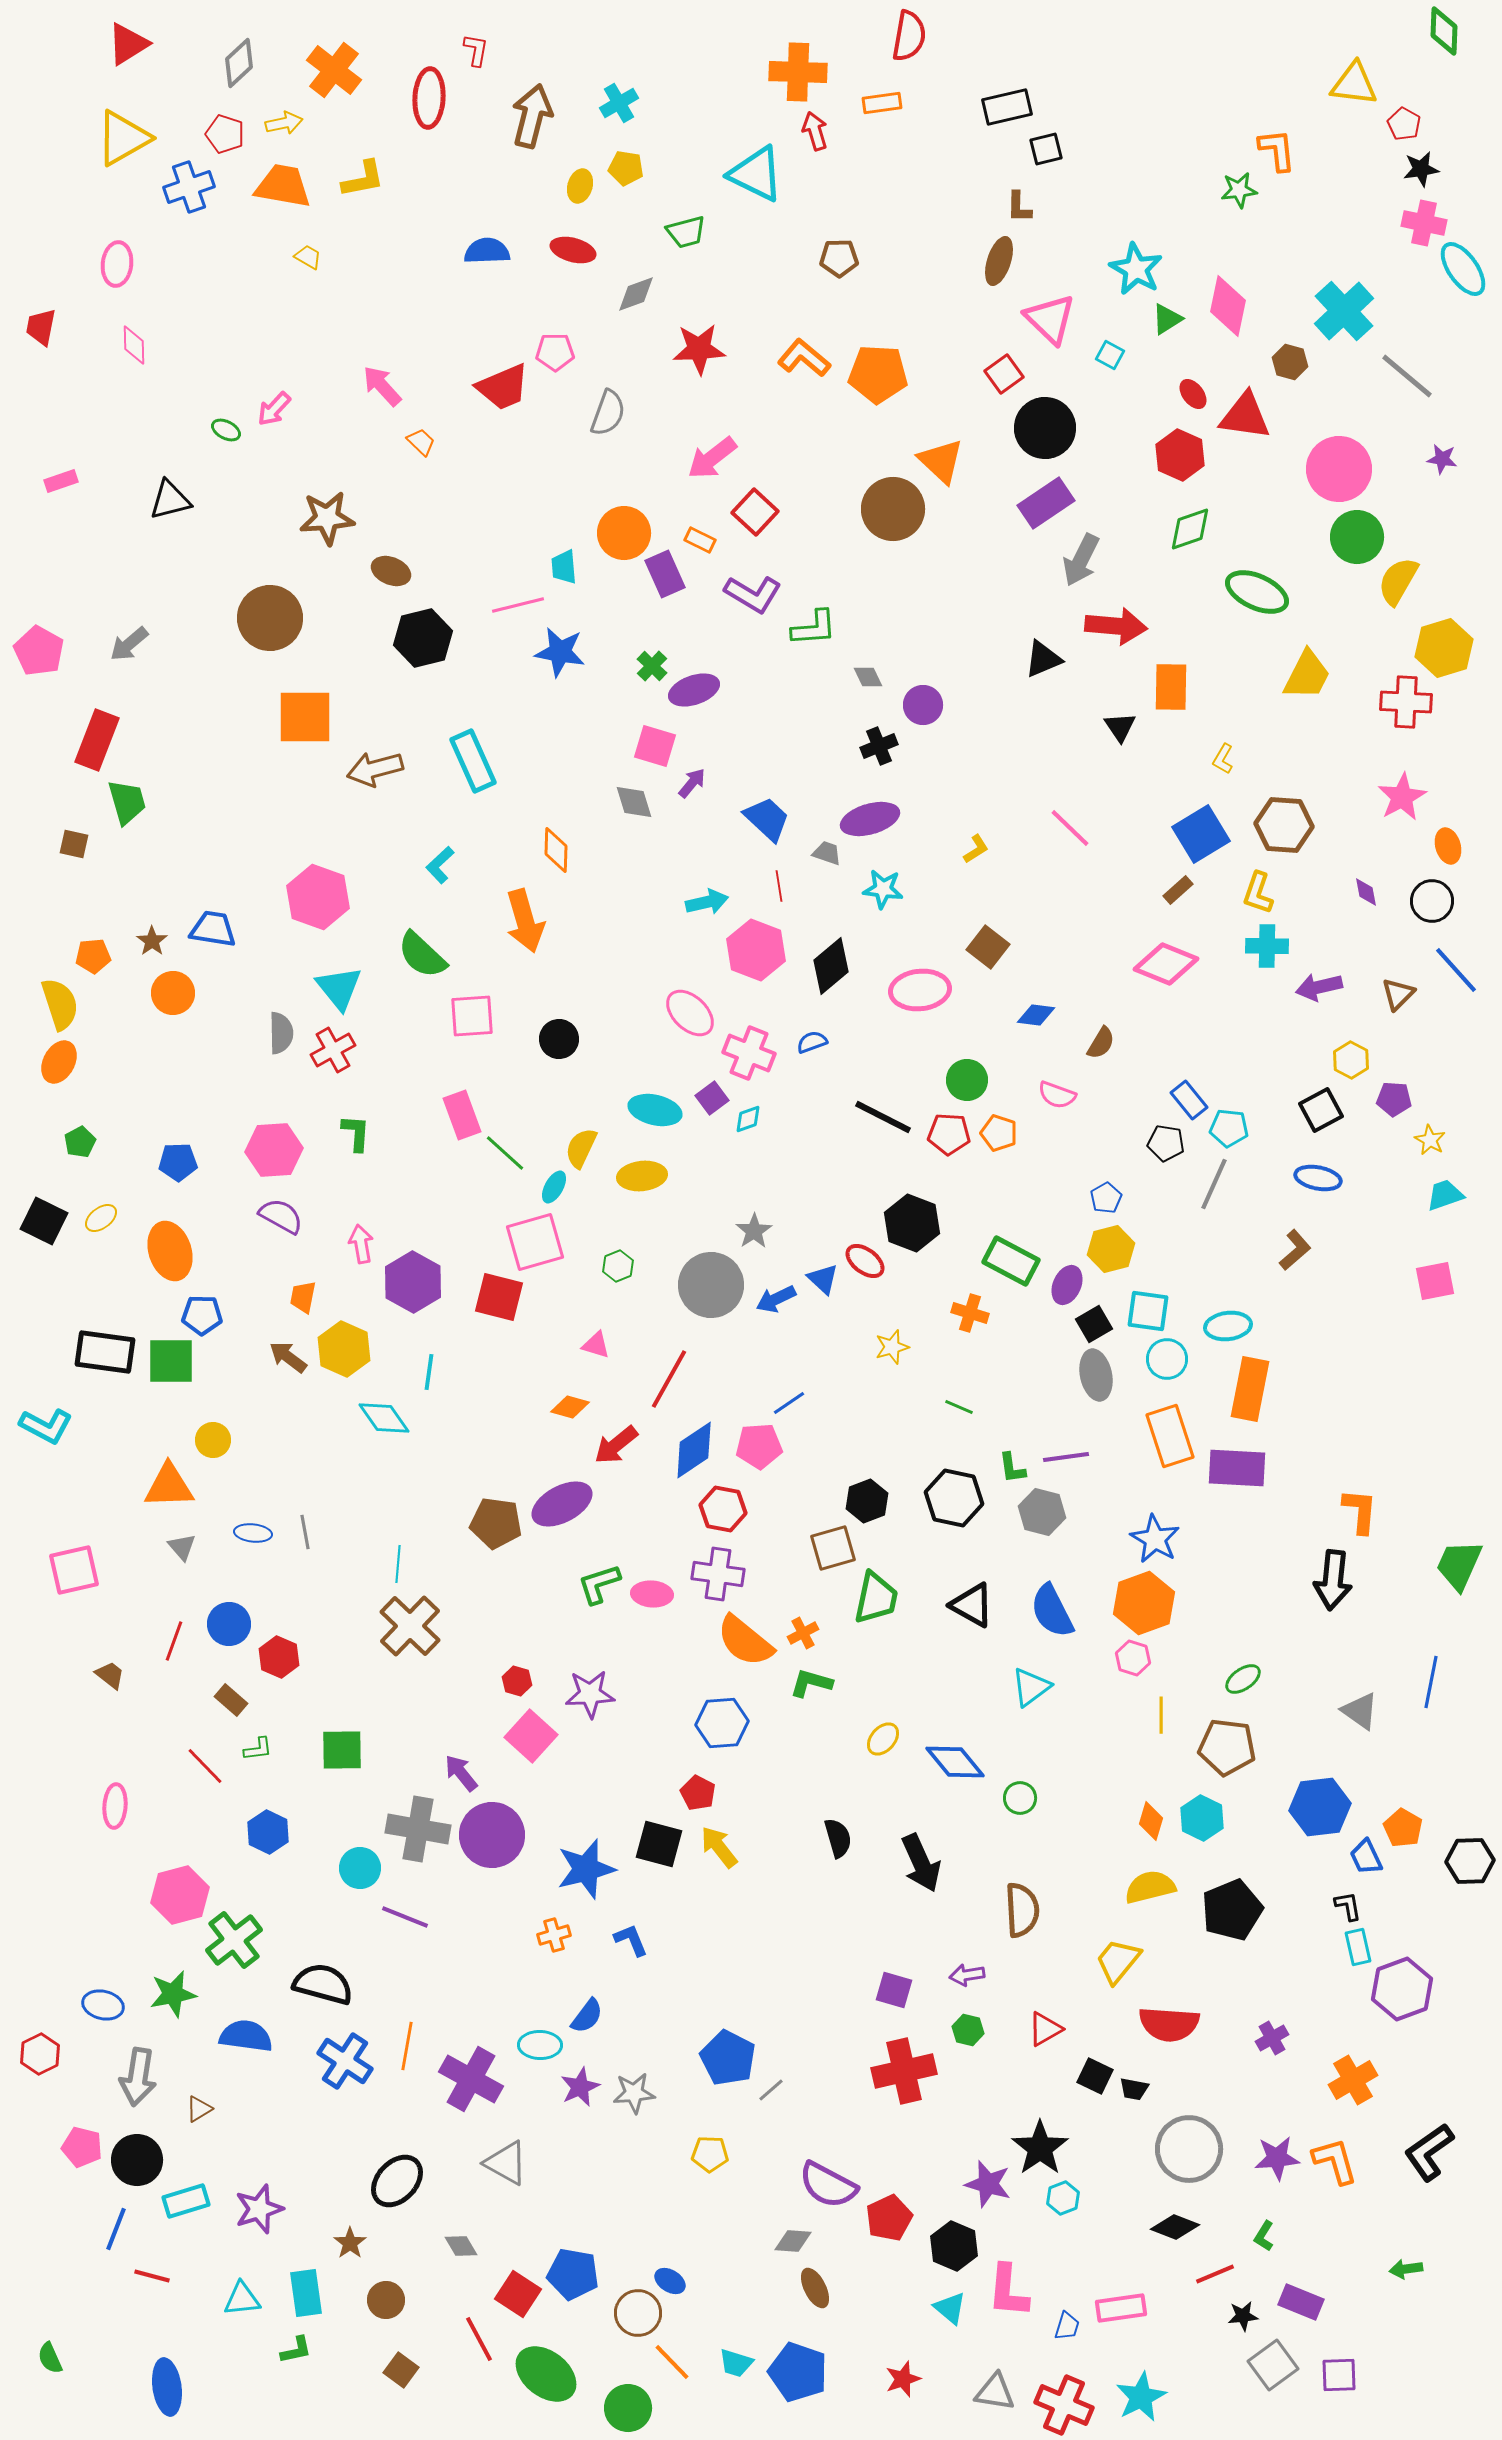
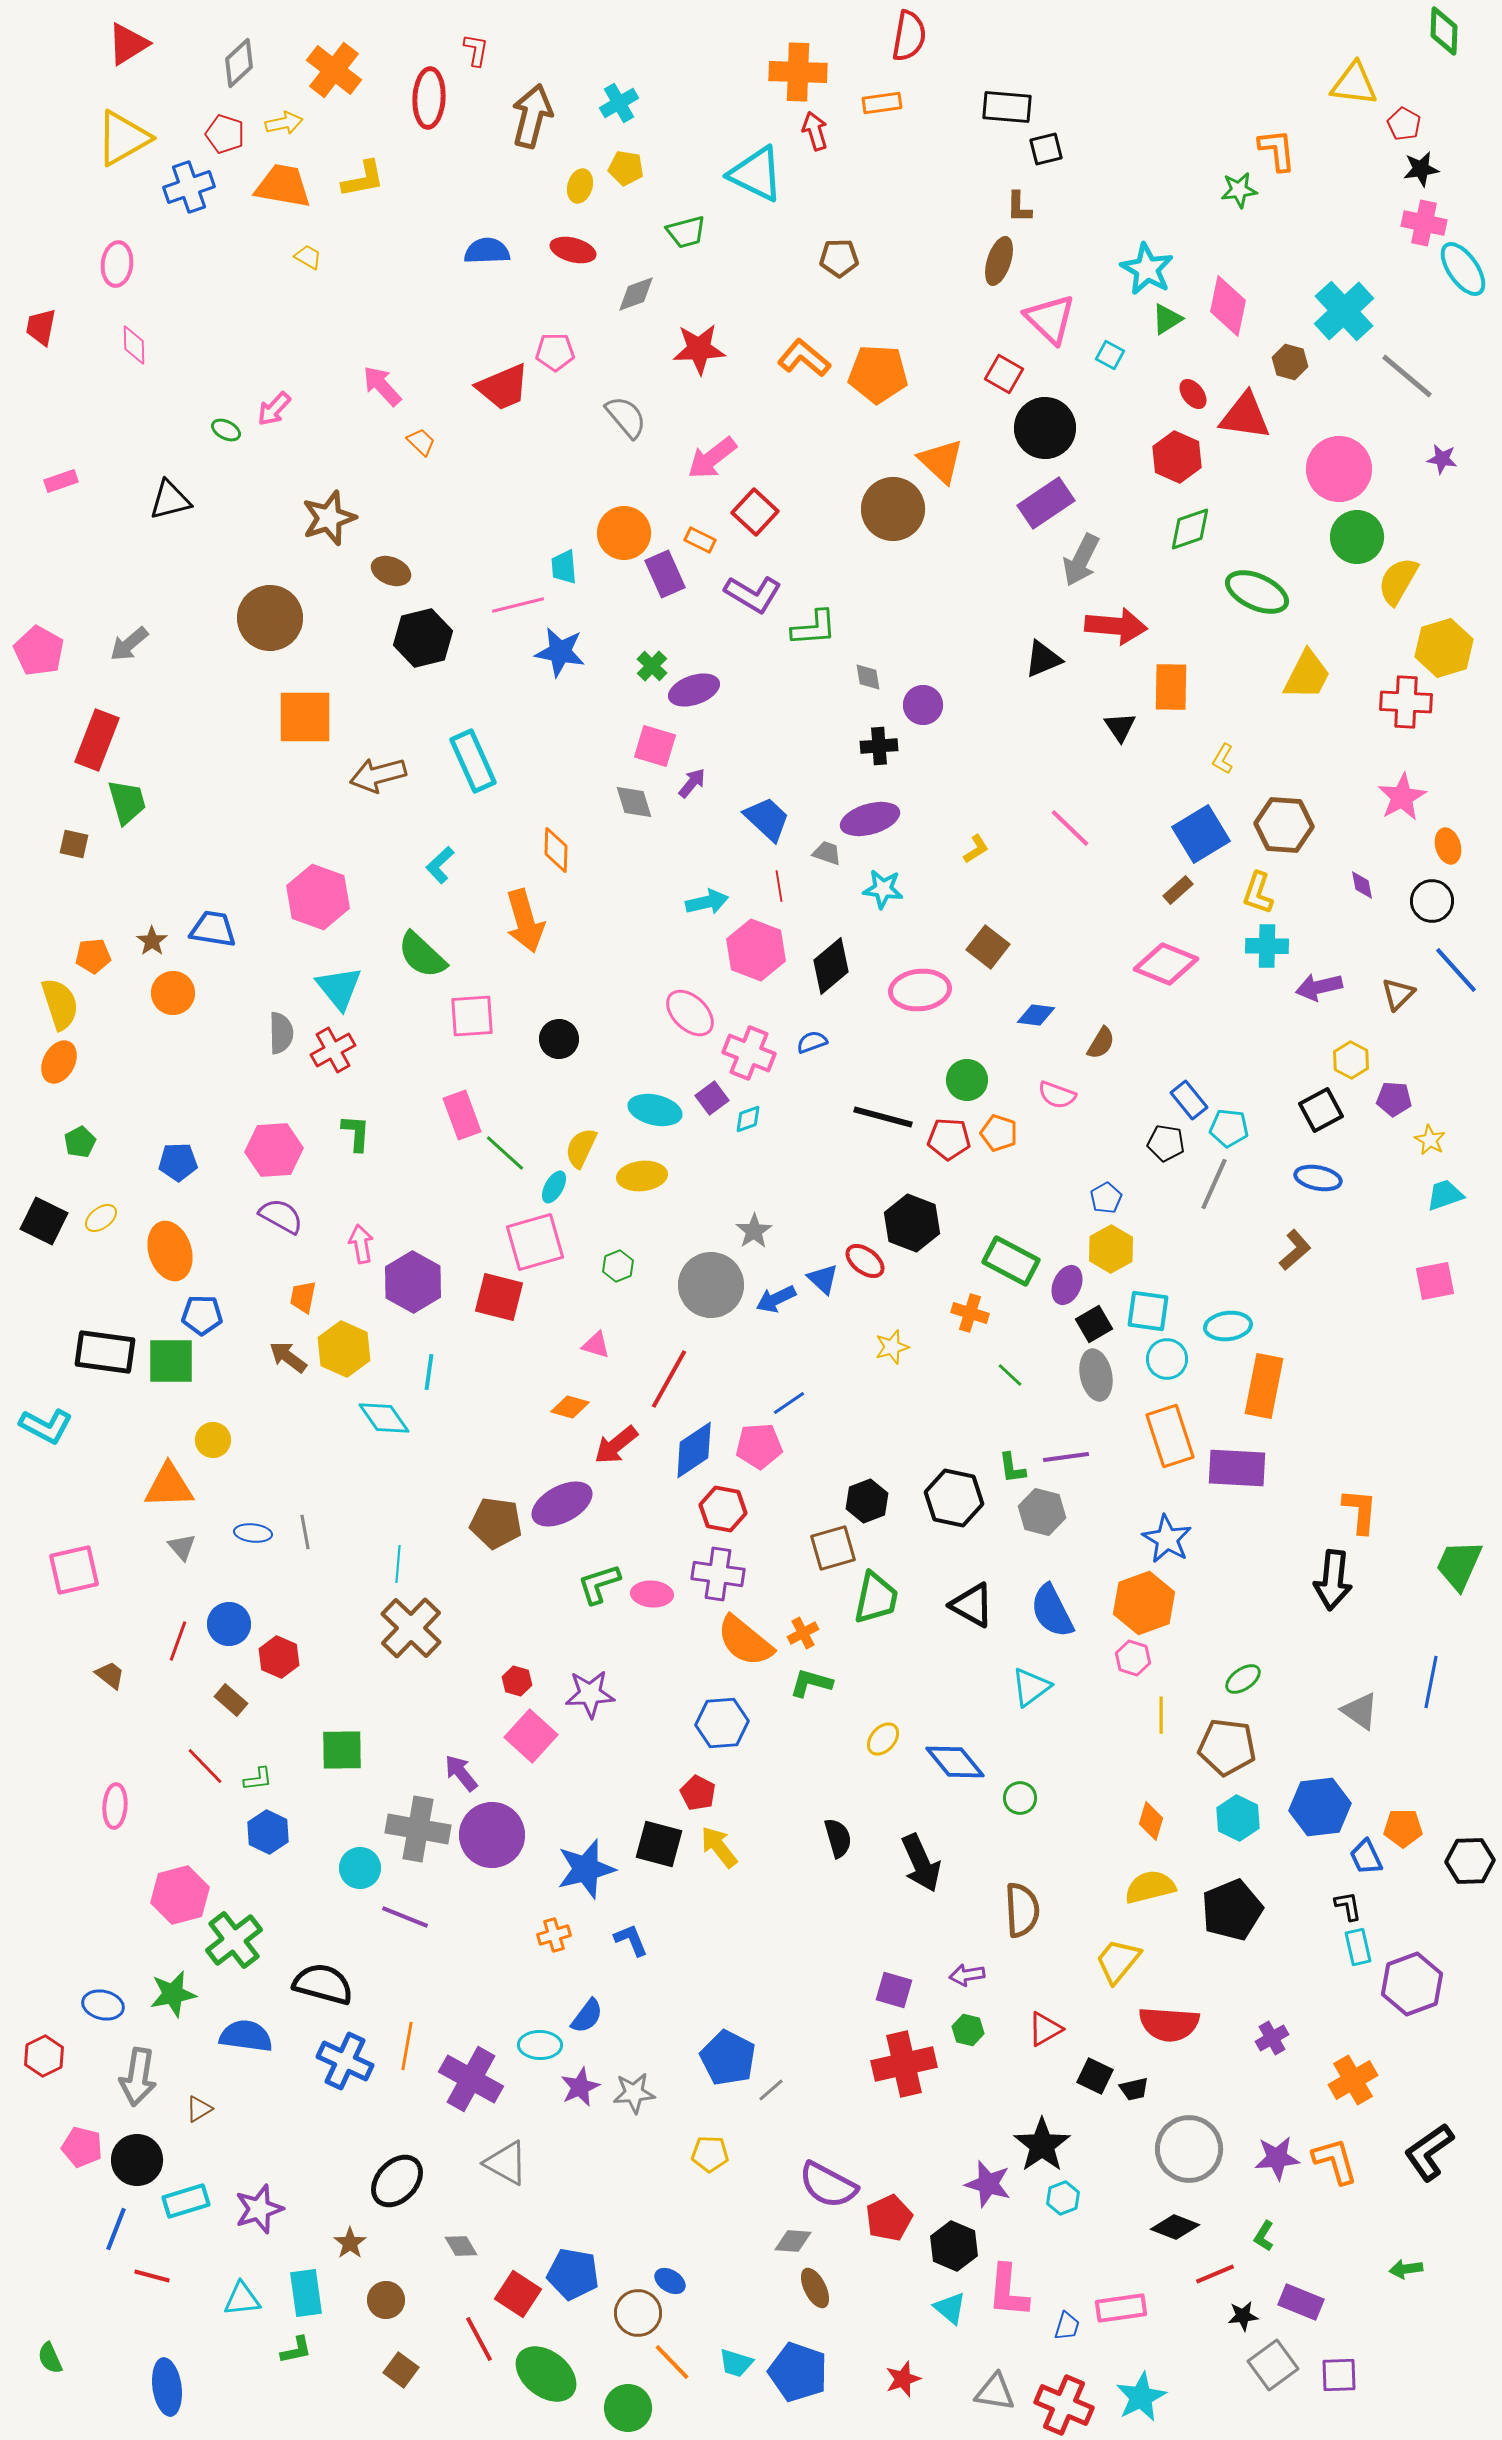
black rectangle at (1007, 107): rotated 18 degrees clockwise
cyan star at (1136, 269): moved 11 px right
red square at (1004, 374): rotated 24 degrees counterclockwise
gray semicircle at (608, 413): moved 18 px right, 4 px down; rotated 60 degrees counterclockwise
red hexagon at (1180, 455): moved 3 px left, 2 px down
brown star at (327, 518): moved 2 px right; rotated 14 degrees counterclockwise
gray diamond at (868, 677): rotated 16 degrees clockwise
black cross at (879, 746): rotated 18 degrees clockwise
brown arrow at (375, 769): moved 3 px right, 6 px down
purple diamond at (1366, 892): moved 4 px left, 7 px up
black line at (883, 1117): rotated 12 degrees counterclockwise
red pentagon at (949, 1134): moved 5 px down
yellow hexagon at (1111, 1249): rotated 15 degrees counterclockwise
orange rectangle at (1250, 1389): moved 14 px right, 3 px up
green line at (959, 1407): moved 51 px right, 32 px up; rotated 20 degrees clockwise
blue star at (1155, 1539): moved 12 px right
brown cross at (410, 1626): moved 1 px right, 2 px down
red line at (174, 1641): moved 4 px right
green L-shape at (258, 1749): moved 30 px down
cyan hexagon at (1202, 1818): moved 36 px right
orange pentagon at (1403, 1828): rotated 30 degrees counterclockwise
purple hexagon at (1402, 1989): moved 10 px right, 5 px up
red hexagon at (40, 2054): moved 4 px right, 2 px down
blue cross at (345, 2061): rotated 8 degrees counterclockwise
red cross at (904, 2071): moved 7 px up
black trapezoid at (1134, 2089): rotated 24 degrees counterclockwise
black star at (1040, 2148): moved 2 px right, 3 px up
